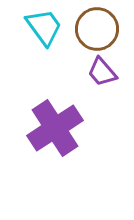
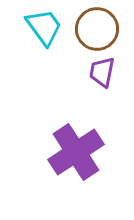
purple trapezoid: rotated 52 degrees clockwise
purple cross: moved 21 px right, 24 px down
